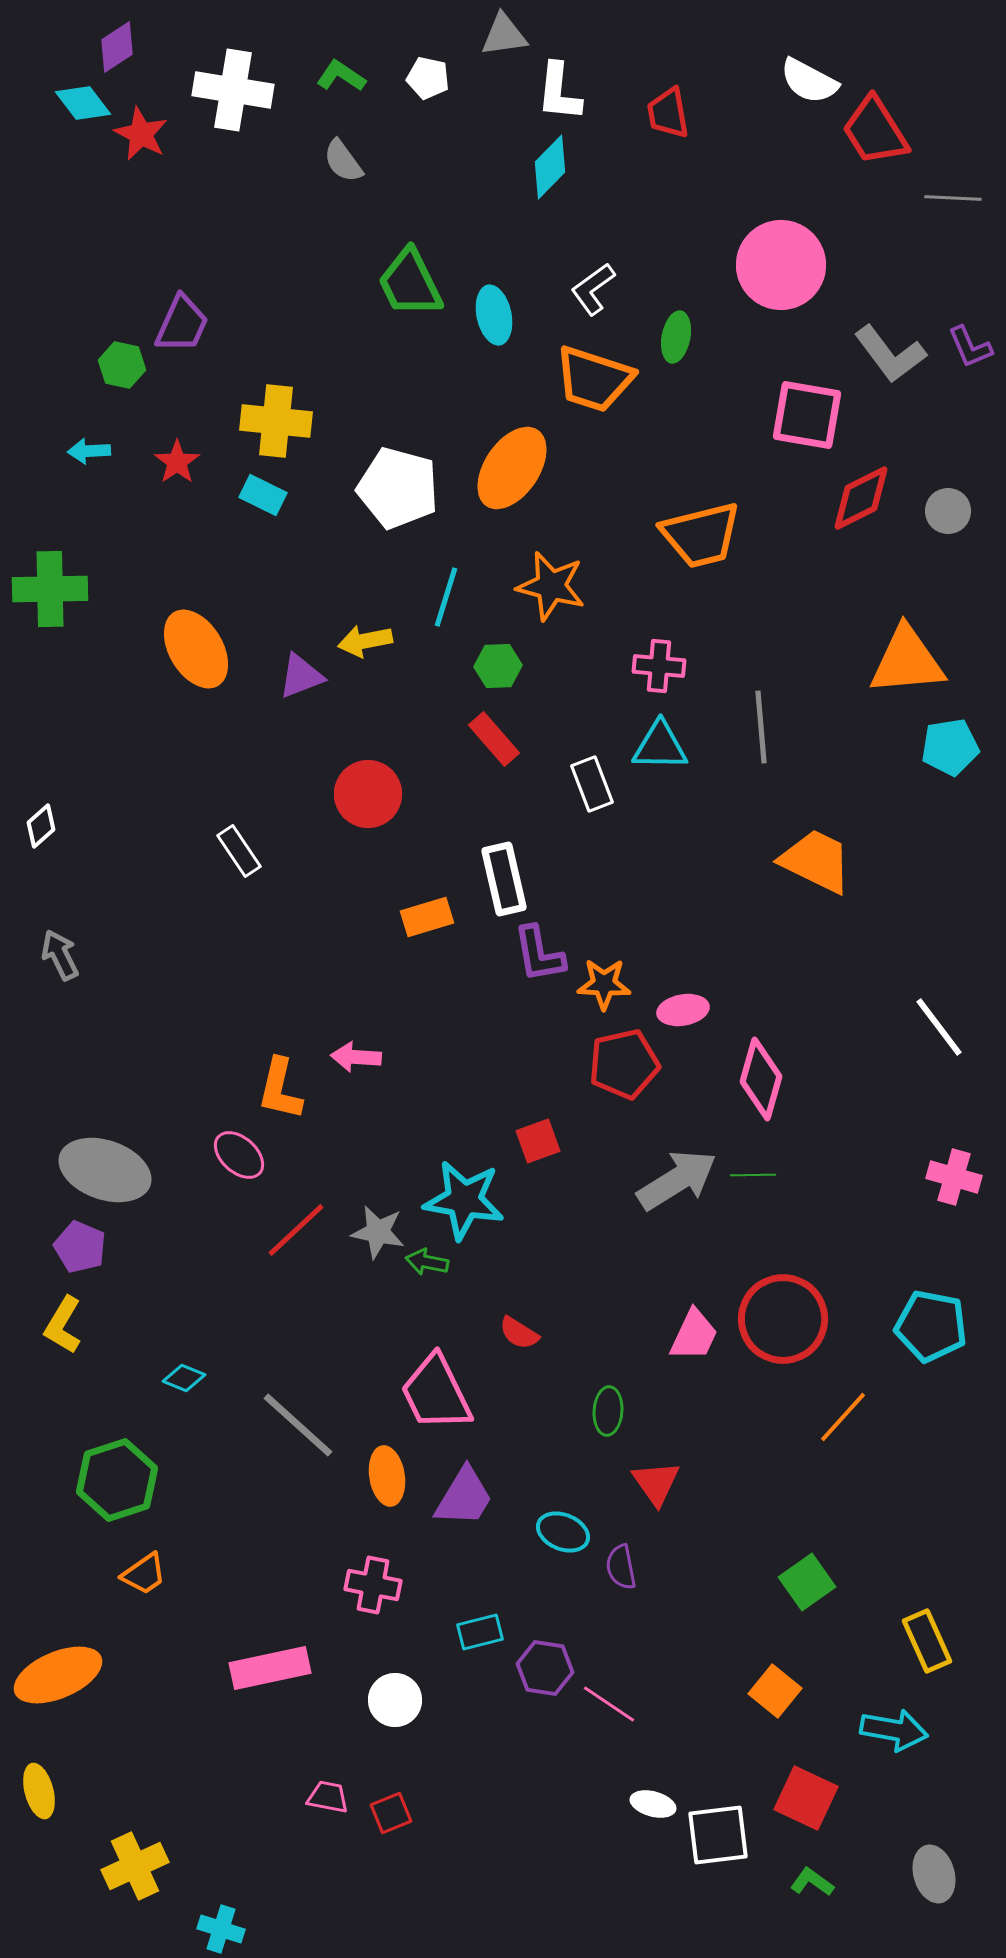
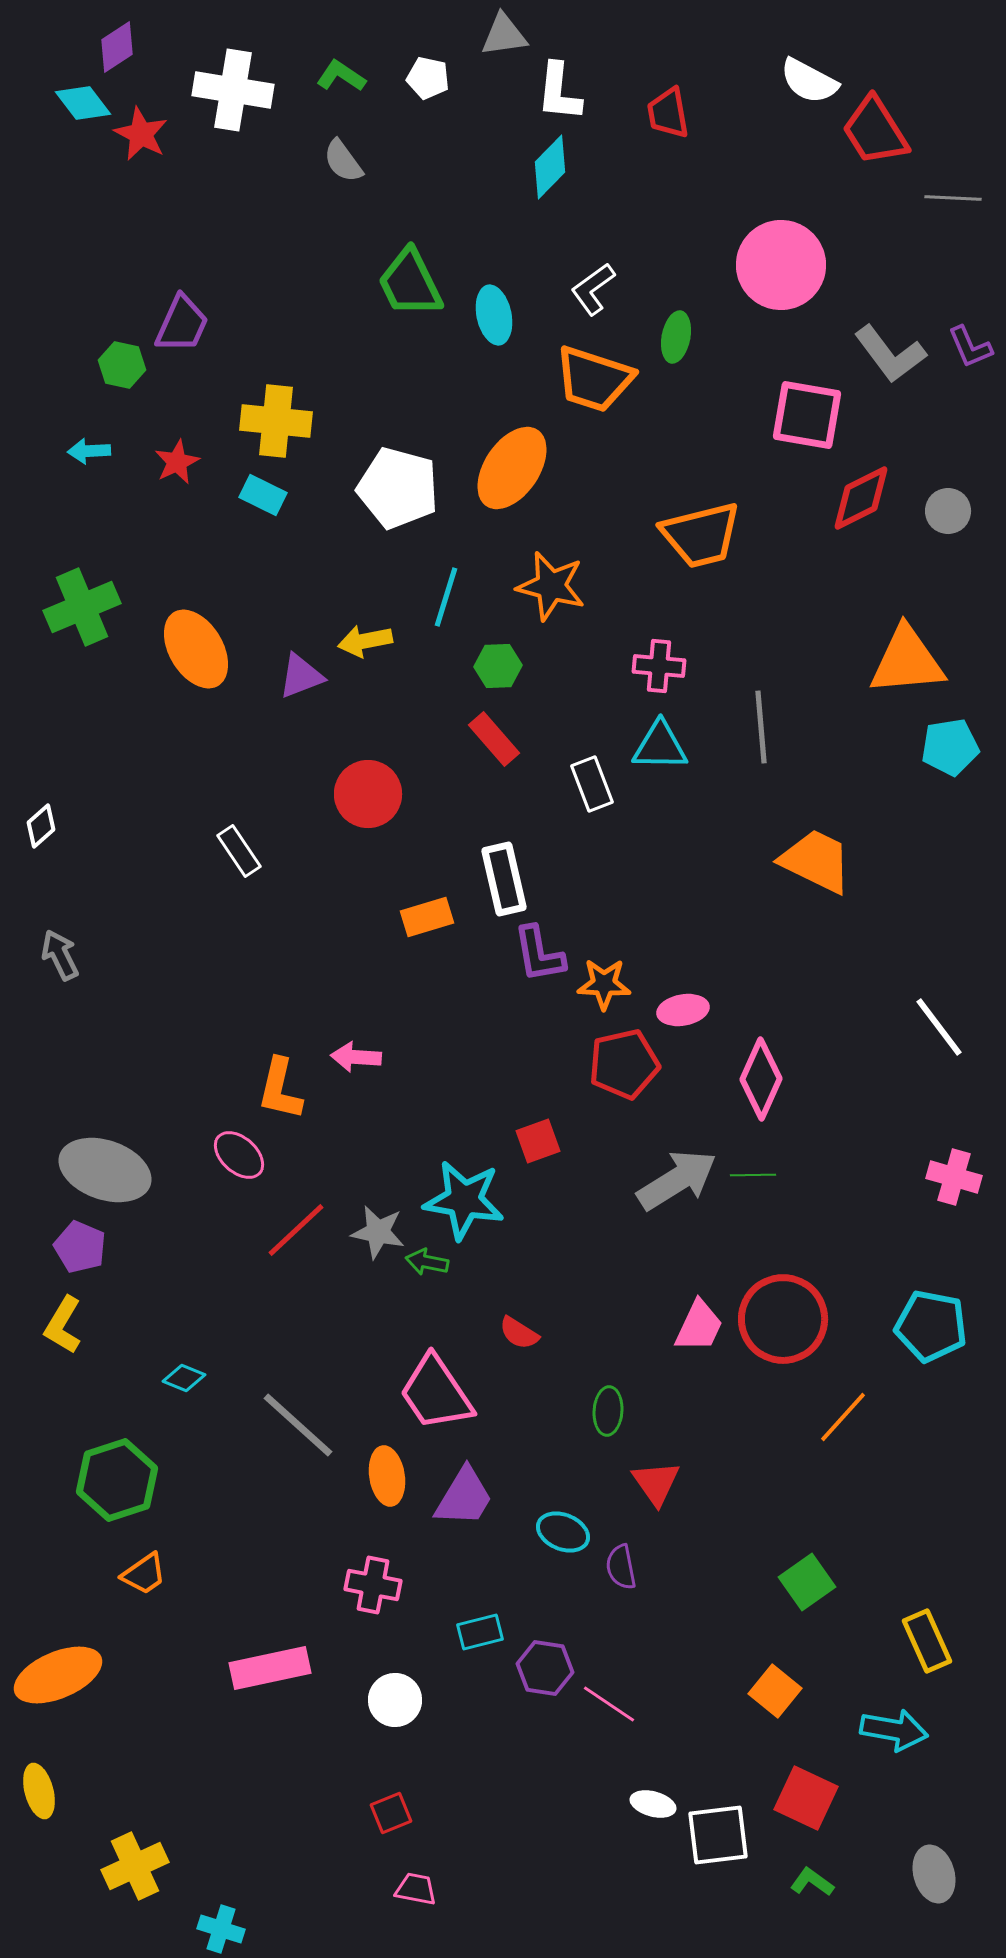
red star at (177, 462): rotated 9 degrees clockwise
green cross at (50, 589): moved 32 px right, 18 px down; rotated 22 degrees counterclockwise
pink diamond at (761, 1079): rotated 8 degrees clockwise
pink trapezoid at (694, 1335): moved 5 px right, 9 px up
pink trapezoid at (436, 1393): rotated 8 degrees counterclockwise
pink trapezoid at (328, 1797): moved 88 px right, 92 px down
